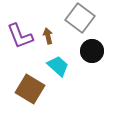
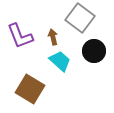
brown arrow: moved 5 px right, 1 px down
black circle: moved 2 px right
cyan trapezoid: moved 2 px right, 5 px up
